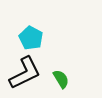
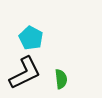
green semicircle: rotated 24 degrees clockwise
